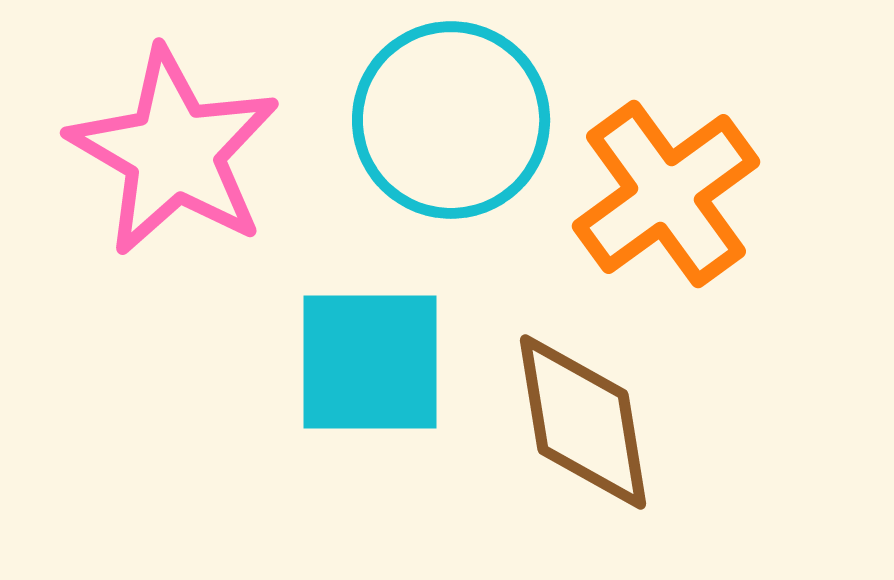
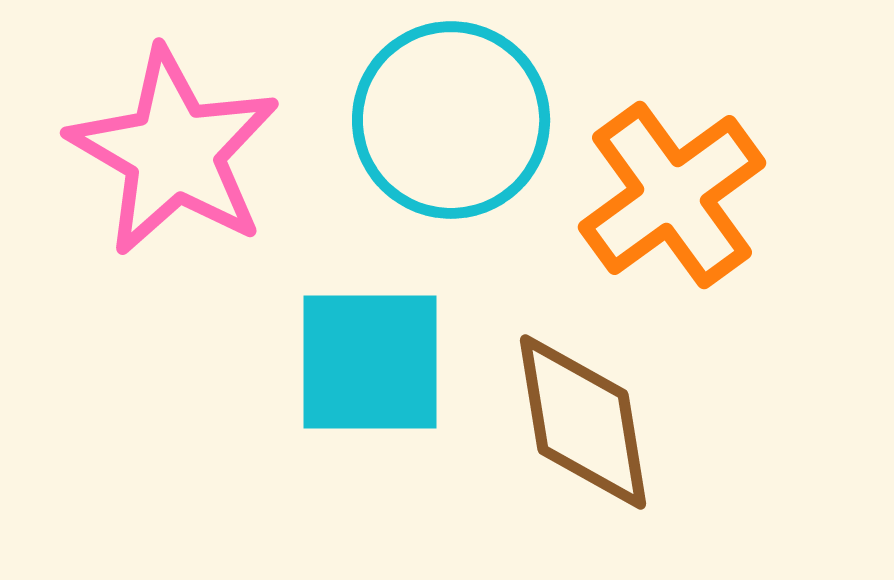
orange cross: moved 6 px right, 1 px down
